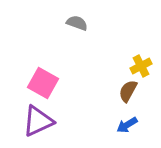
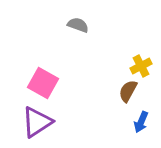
gray semicircle: moved 1 px right, 2 px down
purple triangle: moved 1 px left, 1 px down; rotated 8 degrees counterclockwise
blue arrow: moved 14 px right, 3 px up; rotated 35 degrees counterclockwise
